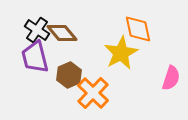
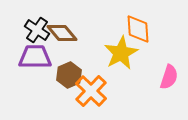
orange diamond: rotated 8 degrees clockwise
purple trapezoid: rotated 104 degrees clockwise
pink semicircle: moved 2 px left, 1 px up
orange cross: moved 2 px left, 2 px up
